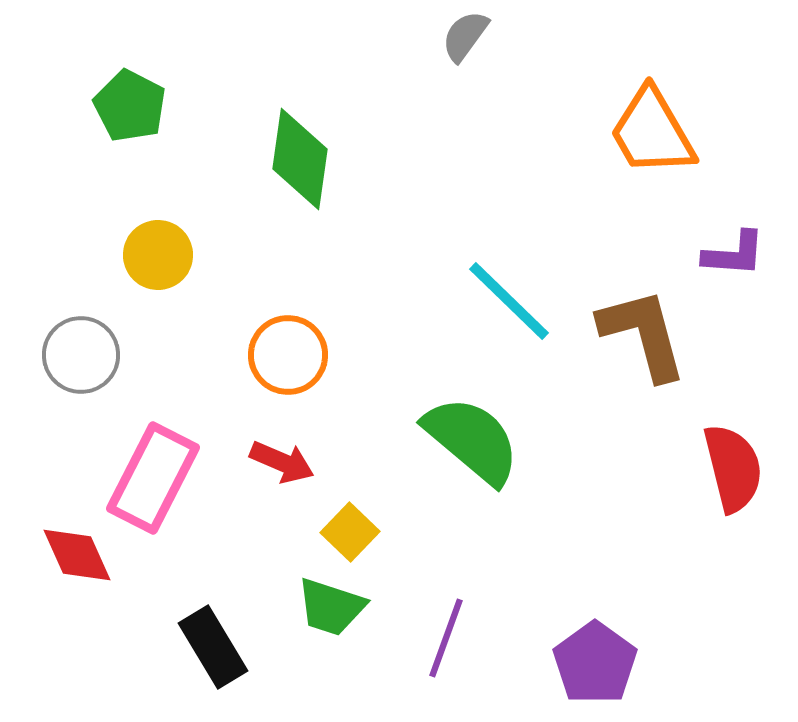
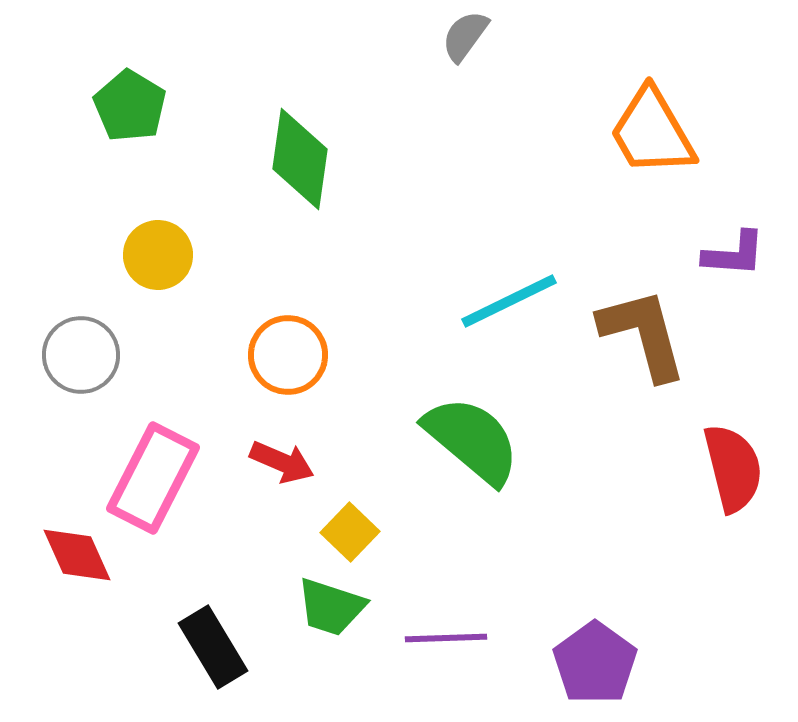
green pentagon: rotated 4 degrees clockwise
cyan line: rotated 70 degrees counterclockwise
purple line: rotated 68 degrees clockwise
